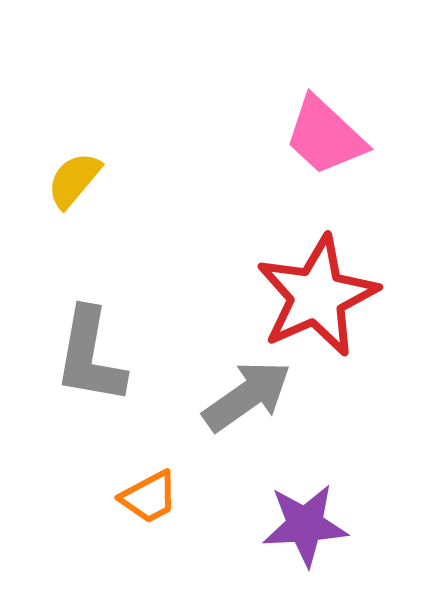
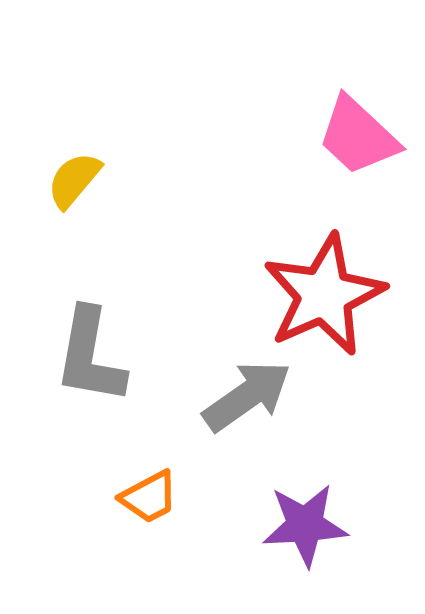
pink trapezoid: moved 33 px right
red star: moved 7 px right, 1 px up
